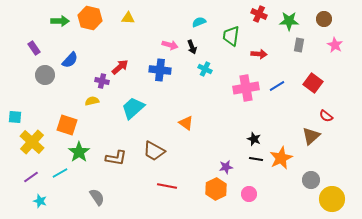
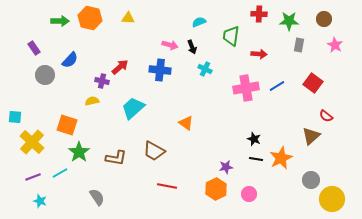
red cross at (259, 14): rotated 21 degrees counterclockwise
purple line at (31, 177): moved 2 px right; rotated 14 degrees clockwise
